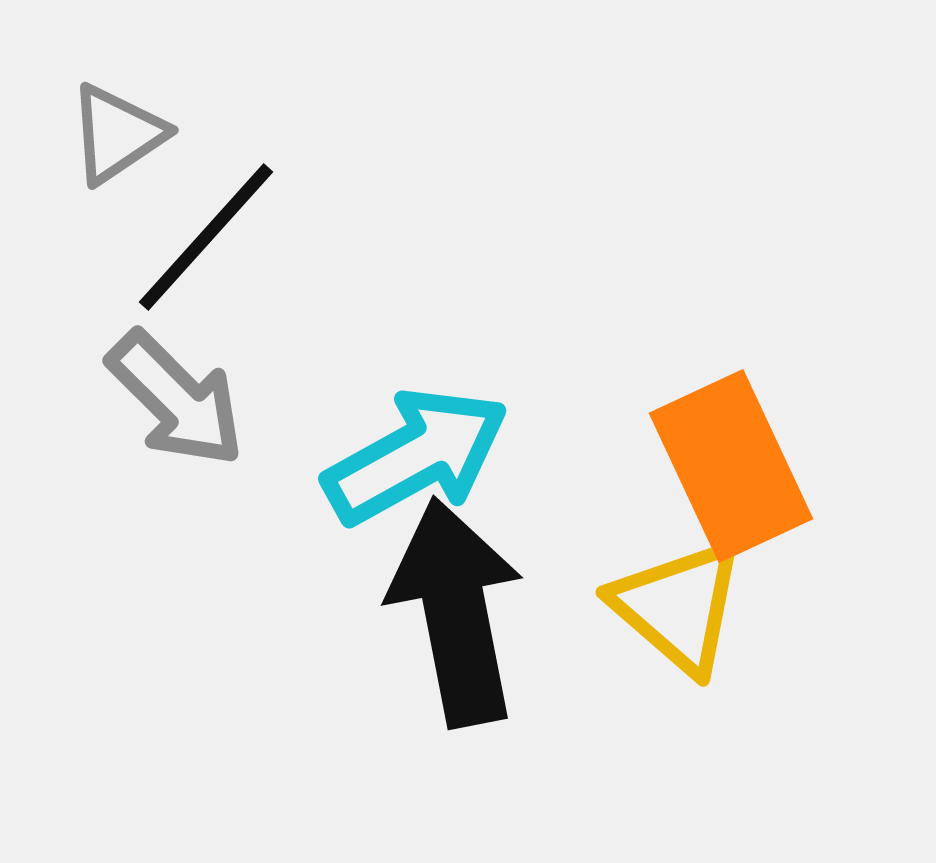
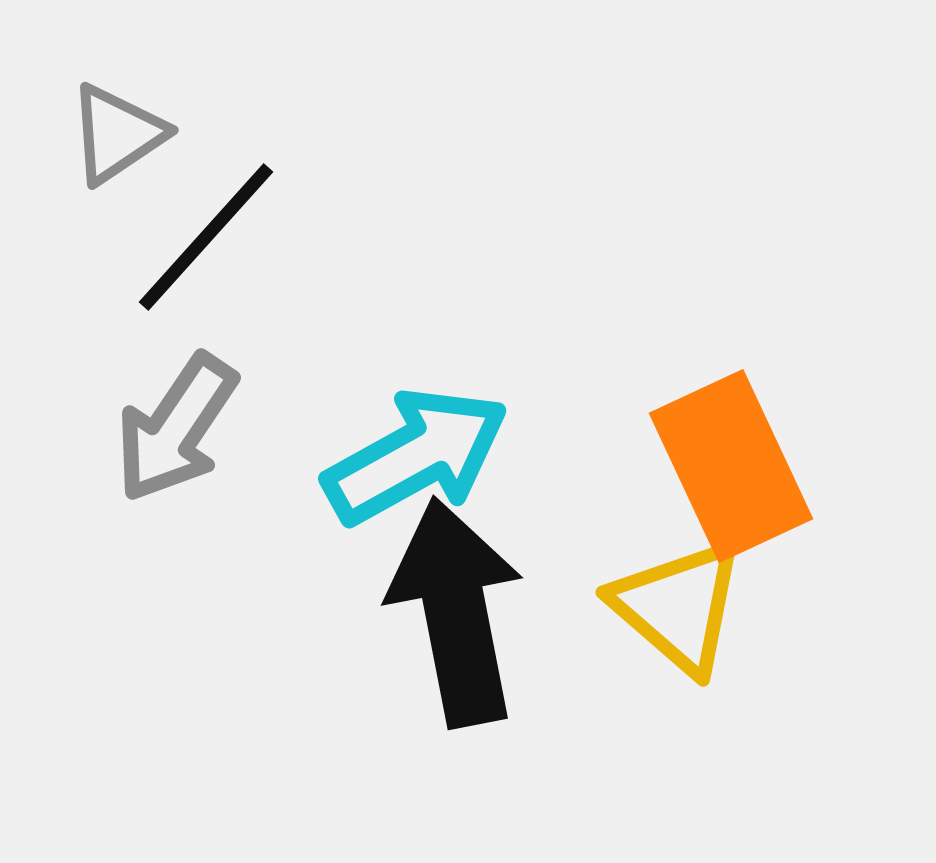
gray arrow: moved 29 px down; rotated 79 degrees clockwise
